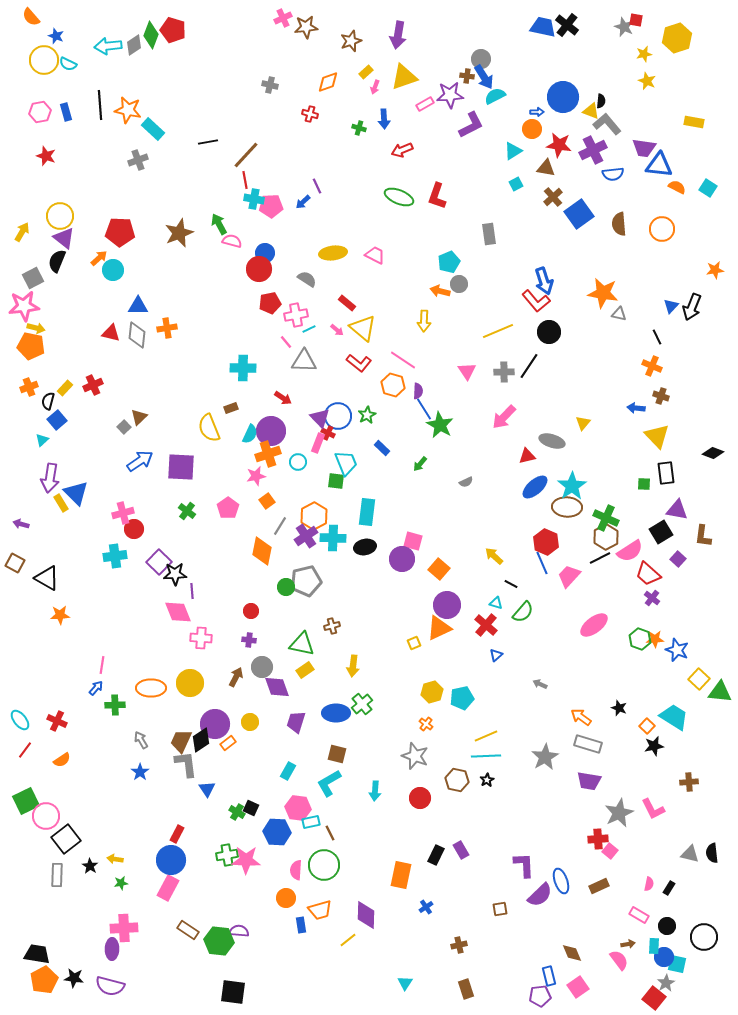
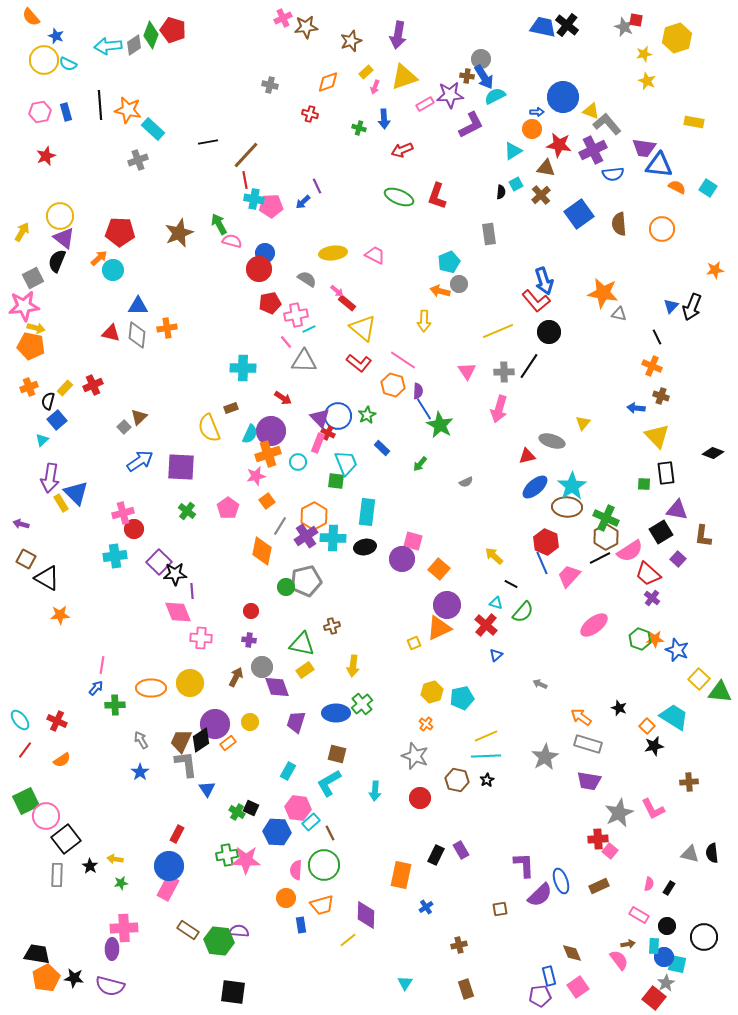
black semicircle at (601, 101): moved 100 px left, 91 px down
red star at (46, 156): rotated 30 degrees clockwise
brown cross at (553, 197): moved 12 px left, 2 px up
pink arrow at (337, 330): moved 39 px up
pink arrow at (504, 417): moved 5 px left, 8 px up; rotated 28 degrees counterclockwise
brown square at (15, 563): moved 11 px right, 4 px up
cyan rectangle at (311, 822): rotated 30 degrees counterclockwise
blue circle at (171, 860): moved 2 px left, 6 px down
orange trapezoid at (320, 910): moved 2 px right, 5 px up
orange pentagon at (44, 980): moved 2 px right, 2 px up
